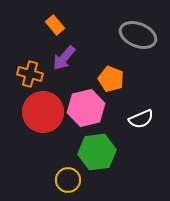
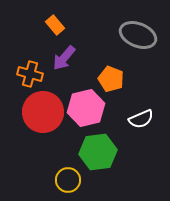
green hexagon: moved 1 px right
